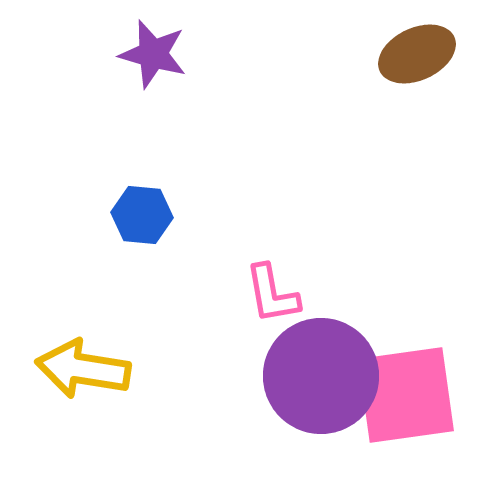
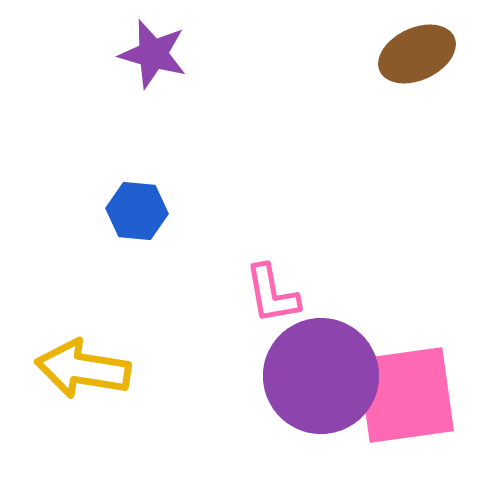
blue hexagon: moved 5 px left, 4 px up
